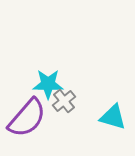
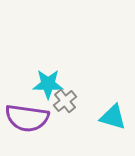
gray cross: moved 1 px right
purple semicircle: rotated 57 degrees clockwise
